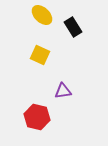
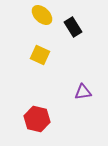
purple triangle: moved 20 px right, 1 px down
red hexagon: moved 2 px down
